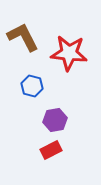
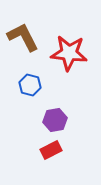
blue hexagon: moved 2 px left, 1 px up
